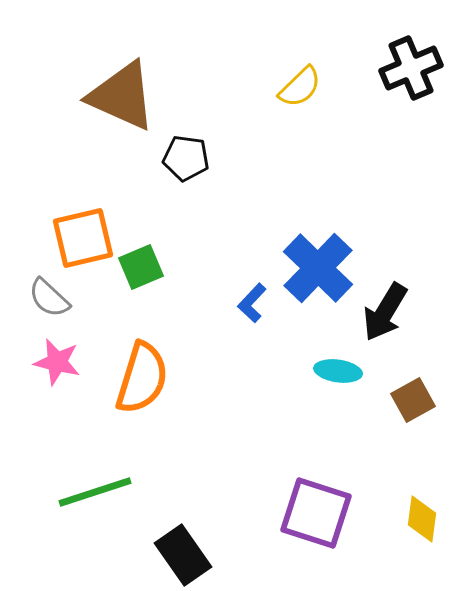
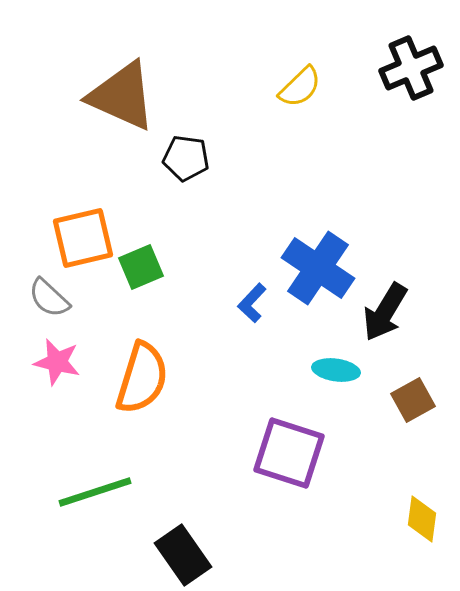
blue cross: rotated 10 degrees counterclockwise
cyan ellipse: moved 2 px left, 1 px up
purple square: moved 27 px left, 60 px up
